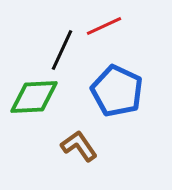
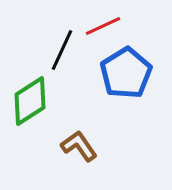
red line: moved 1 px left
blue pentagon: moved 9 px right, 18 px up; rotated 15 degrees clockwise
green diamond: moved 4 px left, 4 px down; rotated 30 degrees counterclockwise
